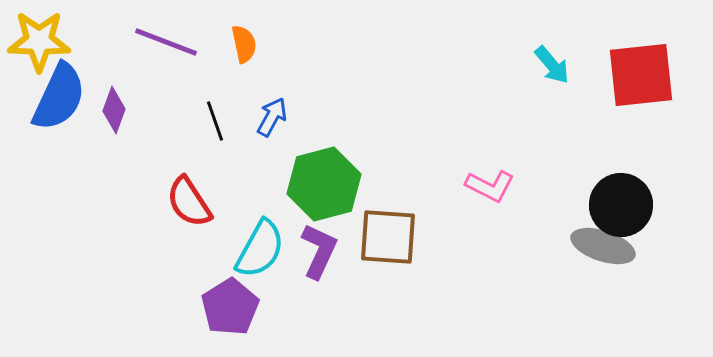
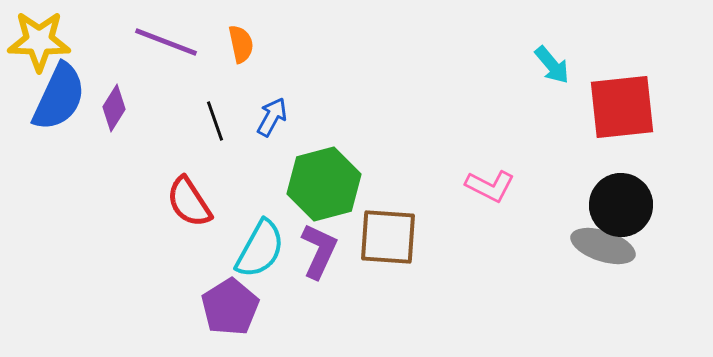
orange semicircle: moved 3 px left
red square: moved 19 px left, 32 px down
purple diamond: moved 2 px up; rotated 12 degrees clockwise
